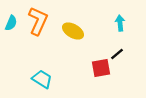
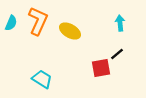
yellow ellipse: moved 3 px left
